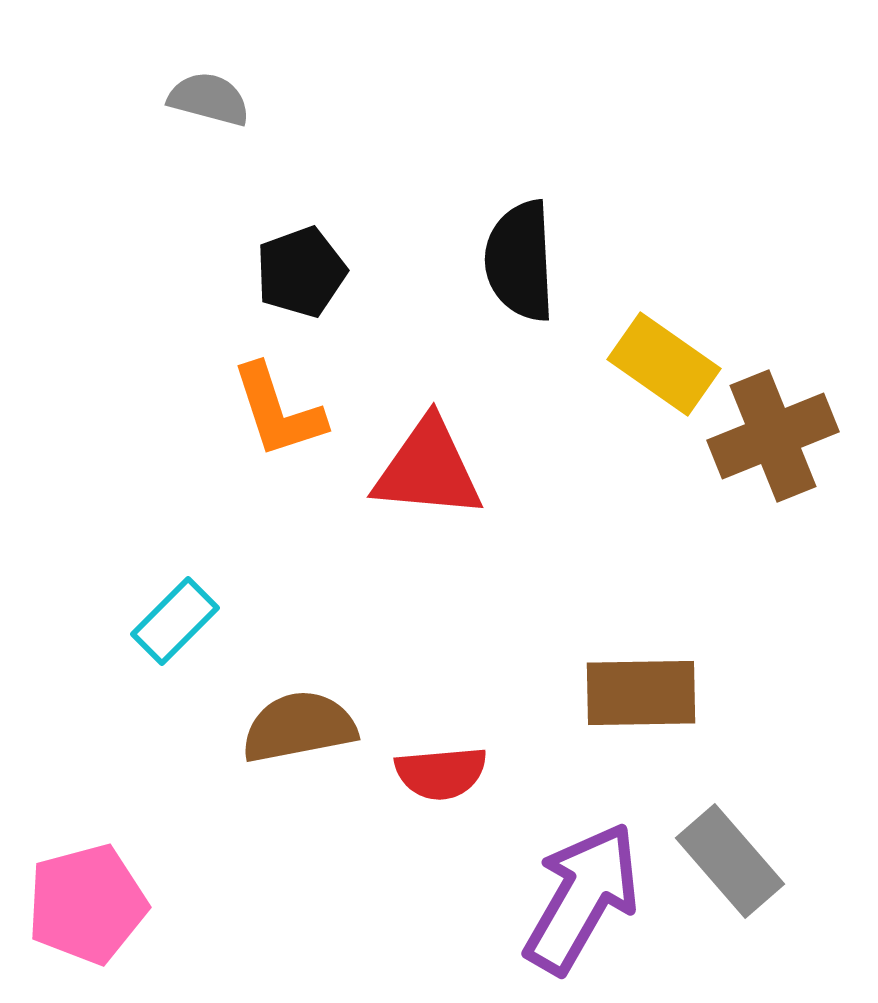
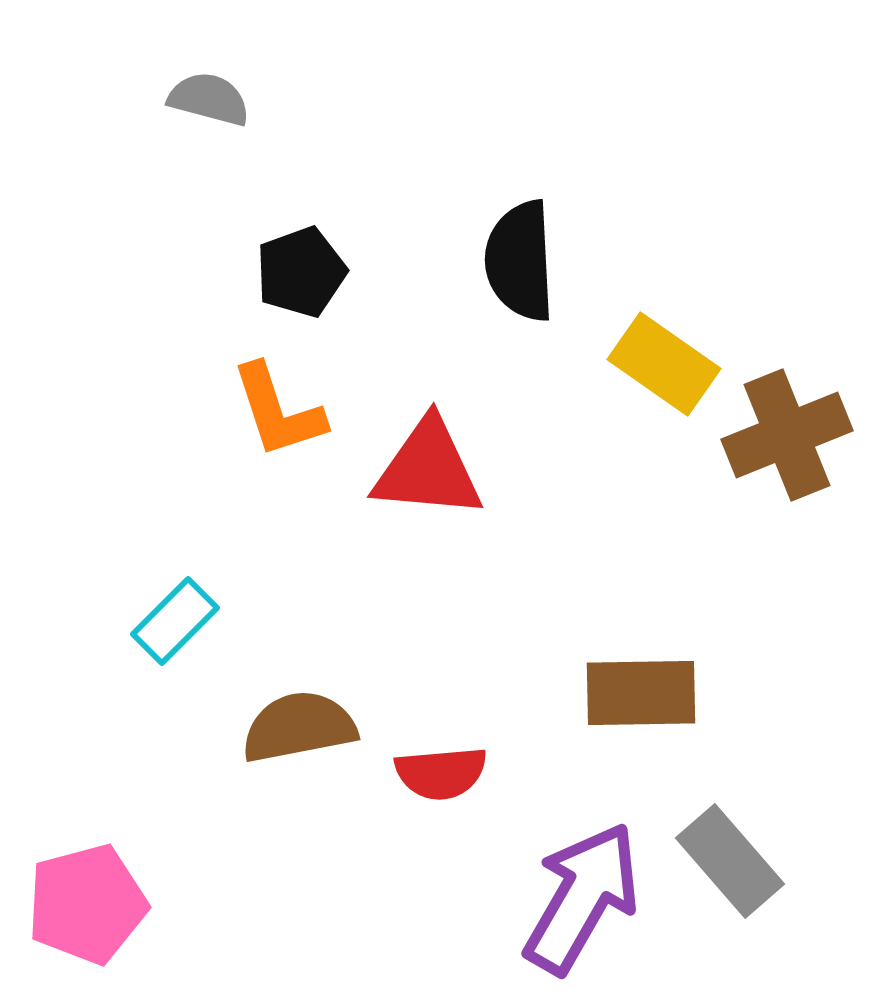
brown cross: moved 14 px right, 1 px up
